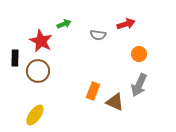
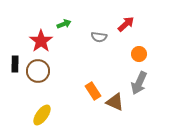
red arrow: rotated 24 degrees counterclockwise
gray semicircle: moved 1 px right, 2 px down
red star: rotated 10 degrees clockwise
black rectangle: moved 6 px down
gray arrow: moved 2 px up
orange rectangle: rotated 54 degrees counterclockwise
yellow ellipse: moved 7 px right
